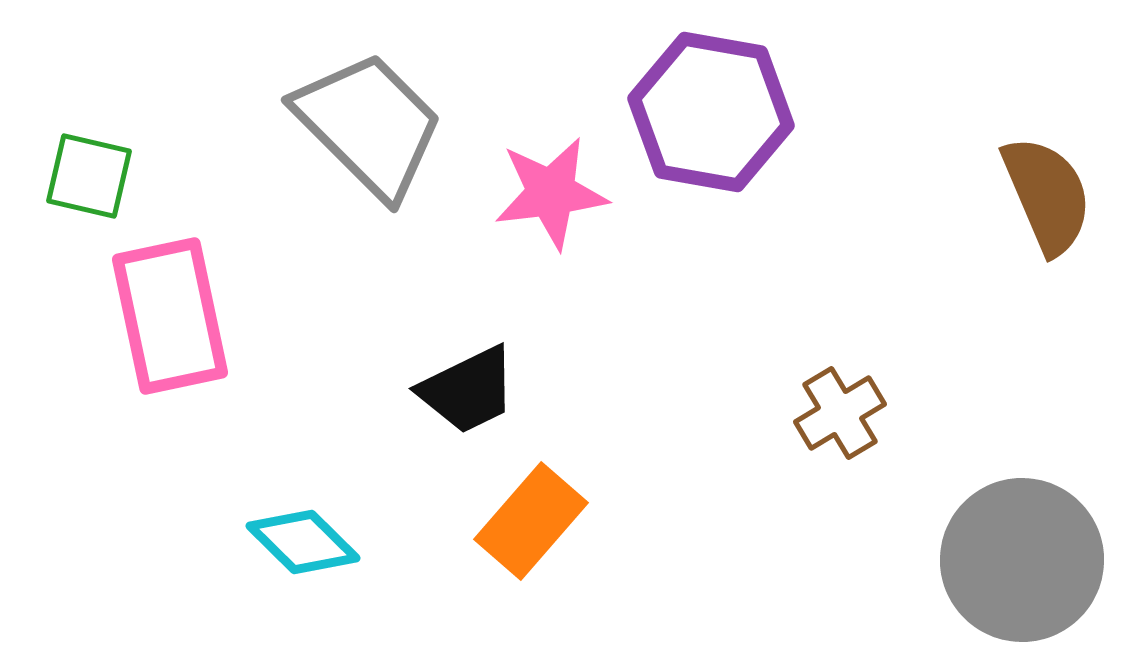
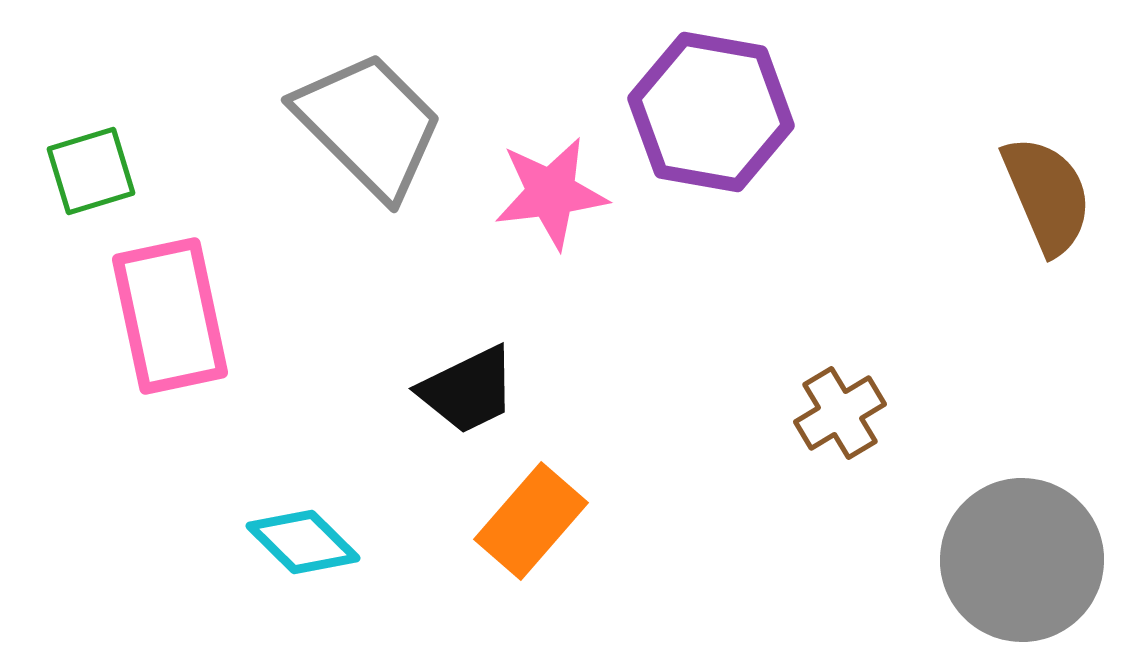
green square: moved 2 px right, 5 px up; rotated 30 degrees counterclockwise
